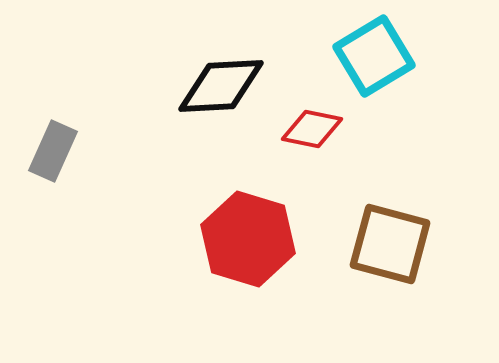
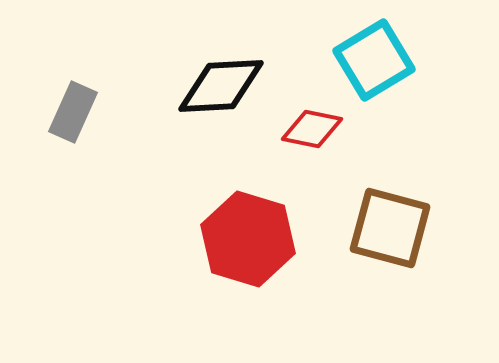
cyan square: moved 4 px down
gray rectangle: moved 20 px right, 39 px up
brown square: moved 16 px up
